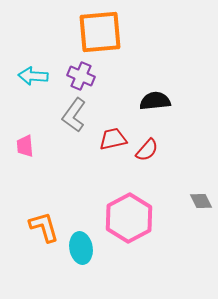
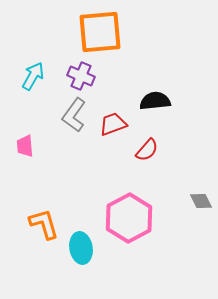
cyan arrow: rotated 116 degrees clockwise
red trapezoid: moved 15 px up; rotated 8 degrees counterclockwise
orange L-shape: moved 3 px up
